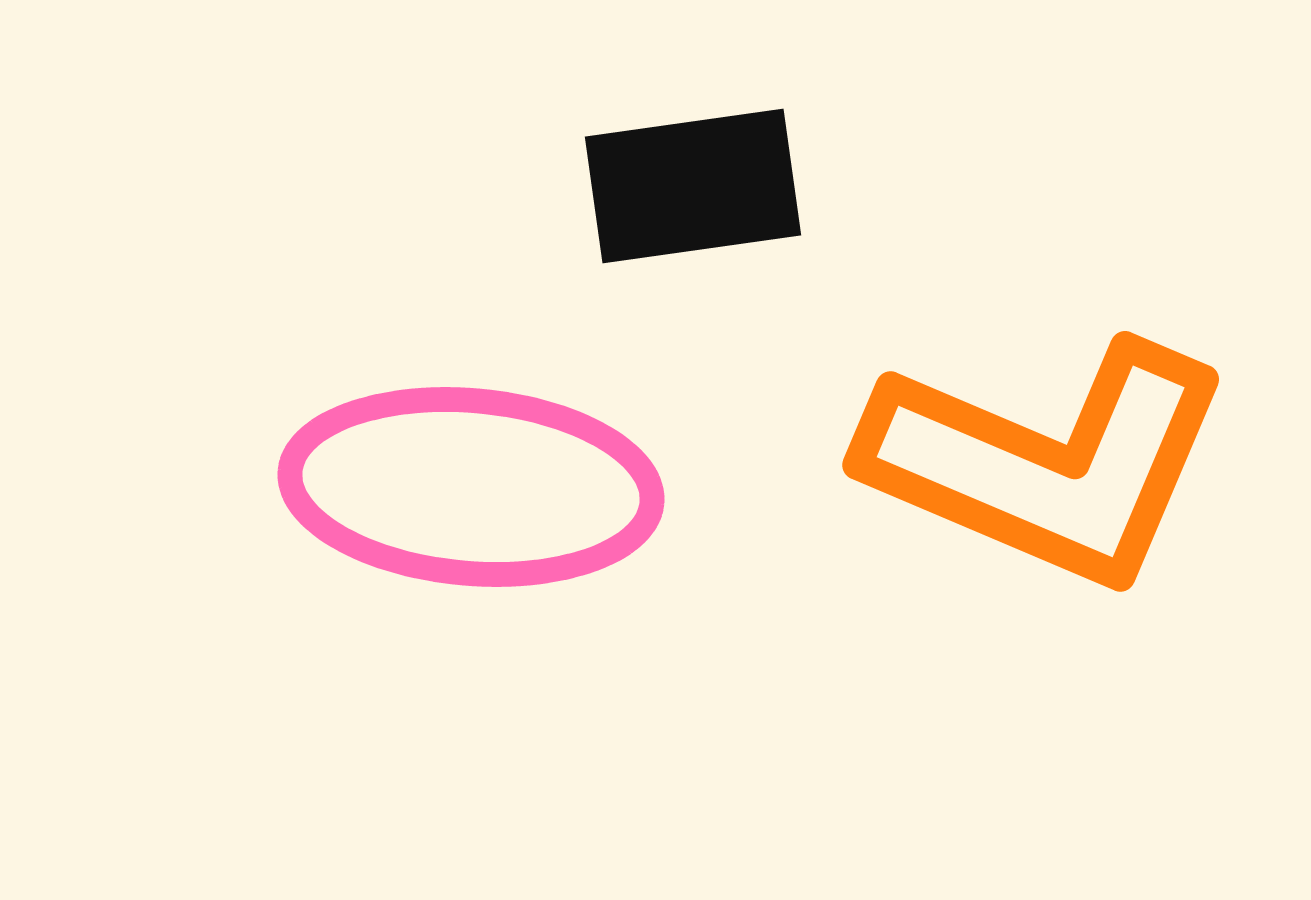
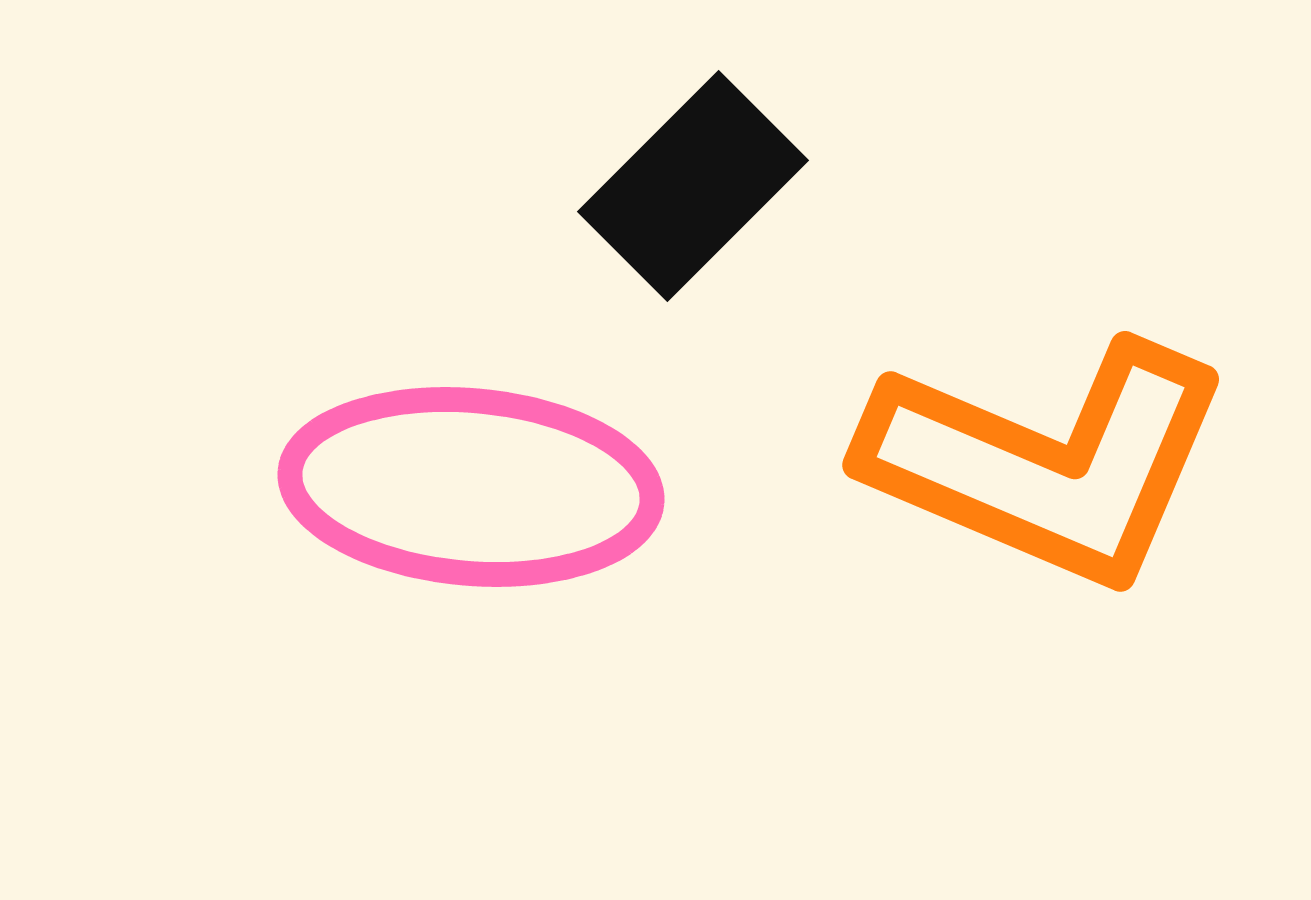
black rectangle: rotated 37 degrees counterclockwise
